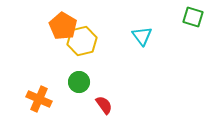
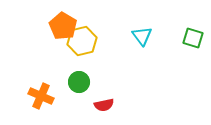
green square: moved 21 px down
orange cross: moved 2 px right, 3 px up
red semicircle: rotated 114 degrees clockwise
